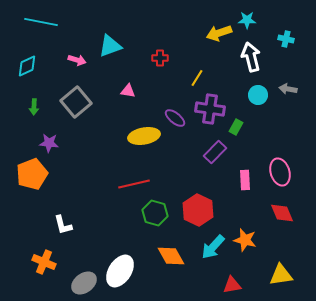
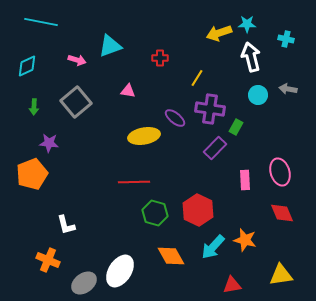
cyan star: moved 4 px down
purple rectangle: moved 4 px up
red line: moved 2 px up; rotated 12 degrees clockwise
white L-shape: moved 3 px right
orange cross: moved 4 px right, 2 px up
